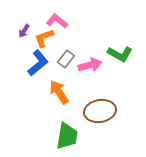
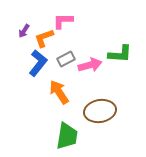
pink L-shape: moved 6 px right; rotated 40 degrees counterclockwise
green L-shape: rotated 25 degrees counterclockwise
gray rectangle: rotated 24 degrees clockwise
blue L-shape: rotated 12 degrees counterclockwise
